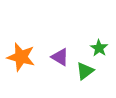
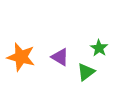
green triangle: moved 1 px right, 1 px down
